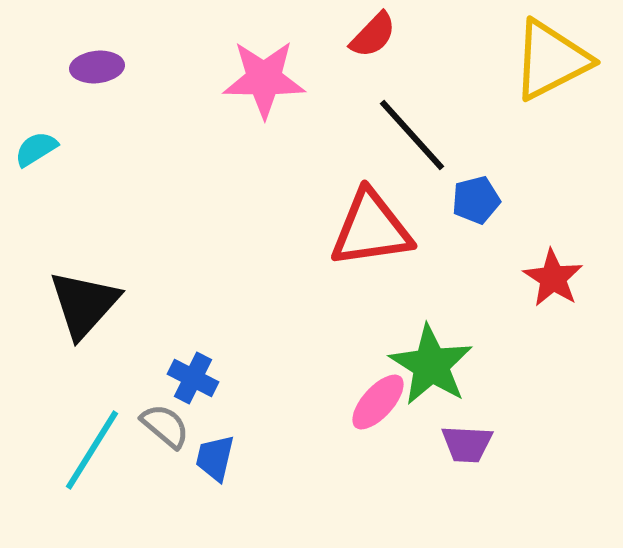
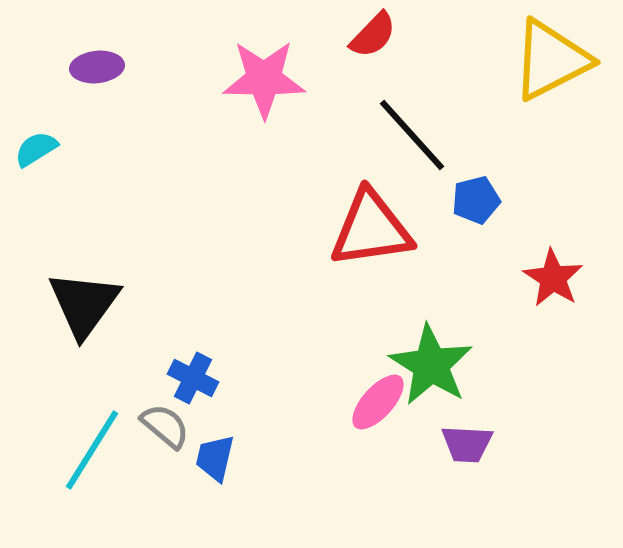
black triangle: rotated 6 degrees counterclockwise
